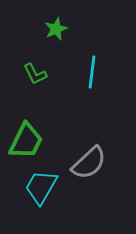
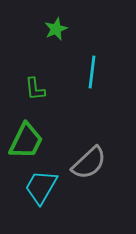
green L-shape: moved 15 px down; rotated 20 degrees clockwise
